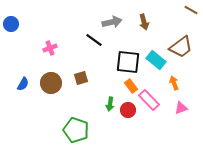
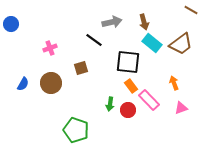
brown trapezoid: moved 3 px up
cyan rectangle: moved 4 px left, 17 px up
brown square: moved 10 px up
